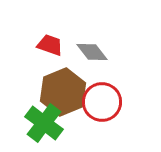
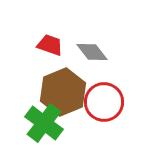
red circle: moved 2 px right
